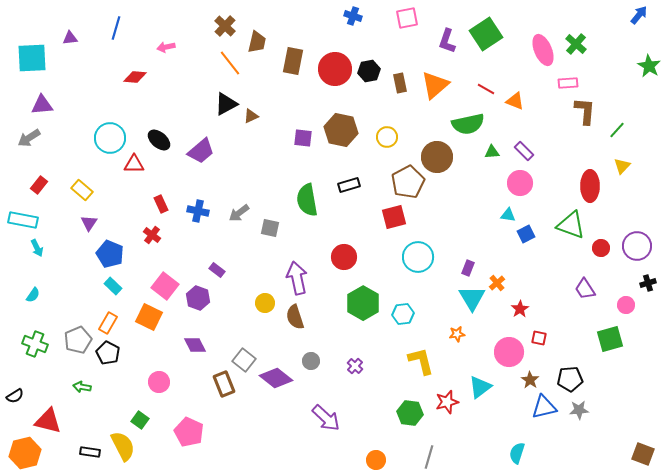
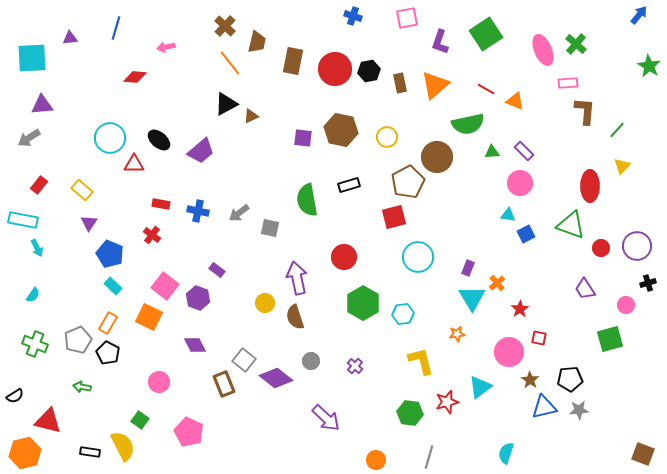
purple L-shape at (447, 41): moved 7 px left, 1 px down
red rectangle at (161, 204): rotated 54 degrees counterclockwise
cyan semicircle at (517, 453): moved 11 px left
